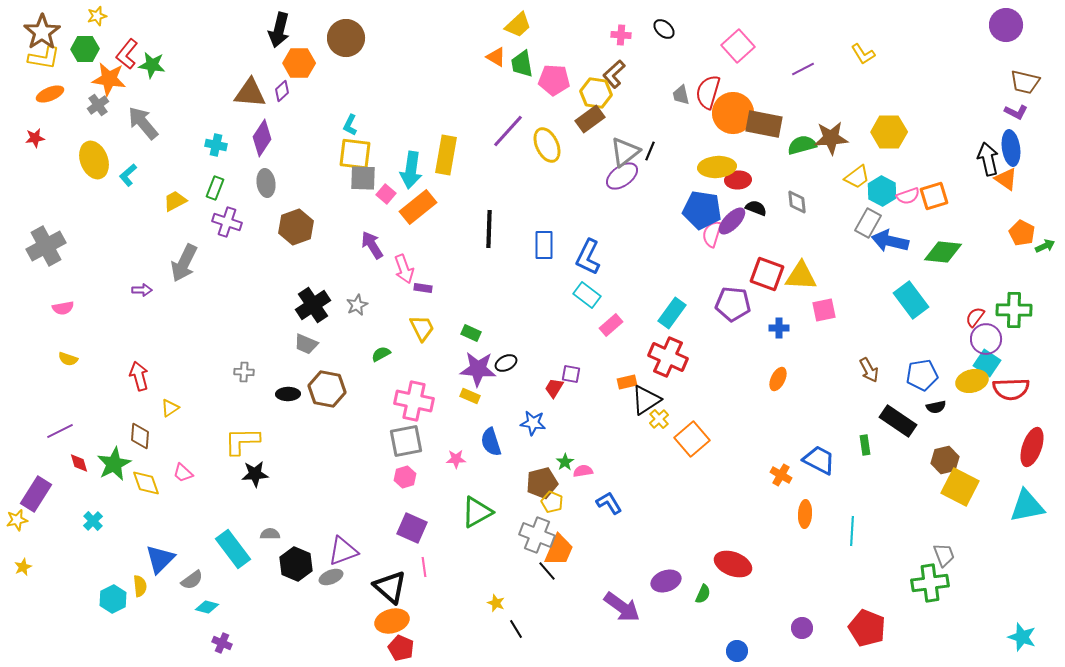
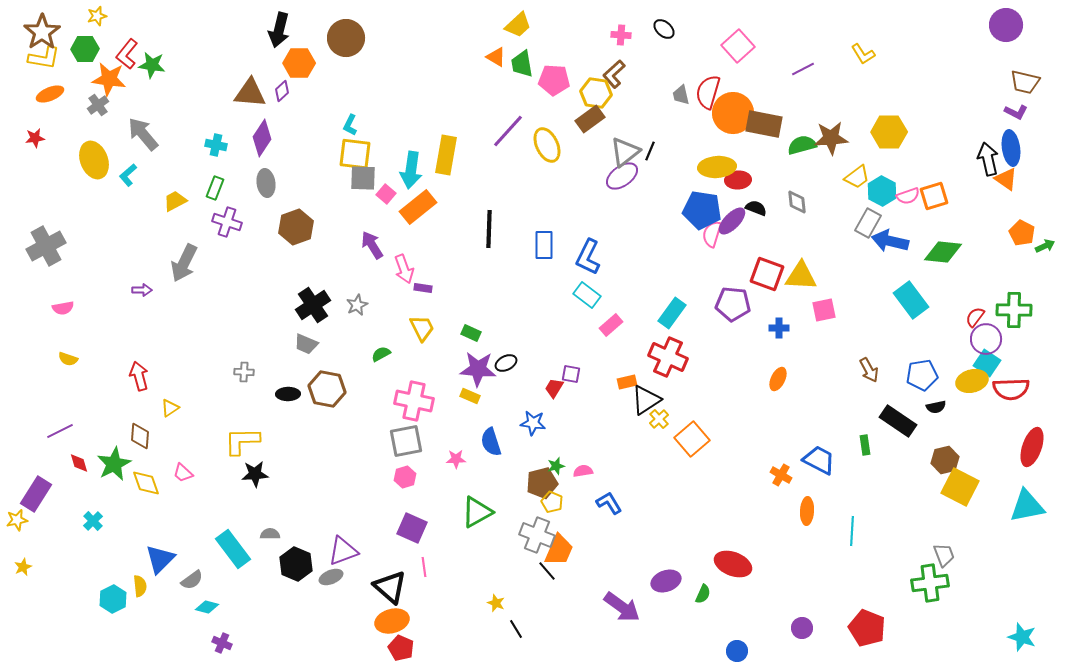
gray arrow at (143, 123): moved 11 px down
green star at (565, 462): moved 9 px left, 4 px down; rotated 18 degrees clockwise
orange ellipse at (805, 514): moved 2 px right, 3 px up
